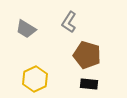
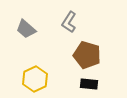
gray trapezoid: rotated 10 degrees clockwise
